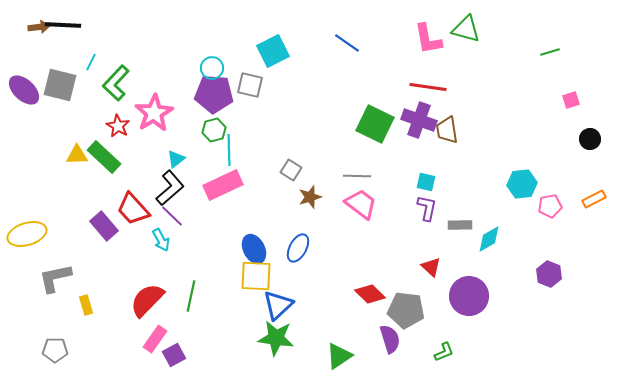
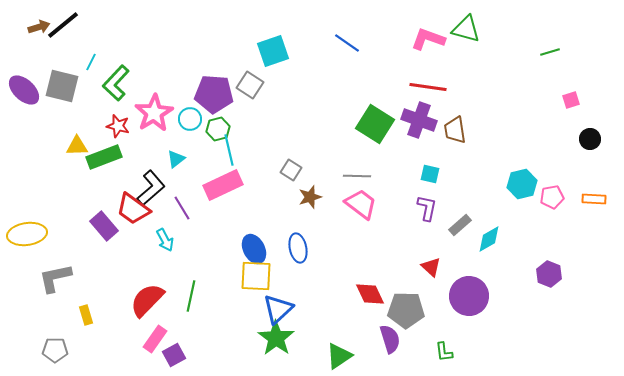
black line at (63, 25): rotated 42 degrees counterclockwise
brown arrow at (39, 27): rotated 10 degrees counterclockwise
pink L-shape at (428, 39): rotated 120 degrees clockwise
cyan square at (273, 51): rotated 8 degrees clockwise
cyan circle at (212, 68): moved 22 px left, 51 px down
gray square at (60, 85): moved 2 px right, 1 px down
gray square at (250, 85): rotated 20 degrees clockwise
green square at (375, 124): rotated 6 degrees clockwise
red star at (118, 126): rotated 15 degrees counterclockwise
green hexagon at (214, 130): moved 4 px right, 1 px up
brown trapezoid at (447, 130): moved 8 px right
cyan line at (229, 150): rotated 12 degrees counterclockwise
yellow triangle at (77, 155): moved 9 px up
green rectangle at (104, 157): rotated 64 degrees counterclockwise
cyan square at (426, 182): moved 4 px right, 8 px up
cyan hexagon at (522, 184): rotated 8 degrees counterclockwise
black L-shape at (170, 188): moved 19 px left
orange rectangle at (594, 199): rotated 30 degrees clockwise
pink pentagon at (550, 206): moved 2 px right, 9 px up
red trapezoid at (133, 209): rotated 12 degrees counterclockwise
purple line at (172, 216): moved 10 px right, 8 px up; rotated 15 degrees clockwise
gray rectangle at (460, 225): rotated 40 degrees counterclockwise
yellow ellipse at (27, 234): rotated 9 degrees clockwise
cyan arrow at (161, 240): moved 4 px right
blue ellipse at (298, 248): rotated 40 degrees counterclockwise
red diamond at (370, 294): rotated 20 degrees clockwise
yellow rectangle at (86, 305): moved 10 px down
blue triangle at (278, 305): moved 4 px down
gray pentagon at (406, 310): rotated 6 degrees counterclockwise
green star at (276, 338): rotated 27 degrees clockwise
green L-shape at (444, 352): rotated 105 degrees clockwise
